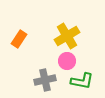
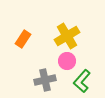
orange rectangle: moved 4 px right
green L-shape: rotated 120 degrees clockwise
